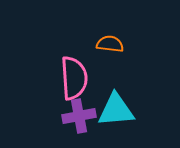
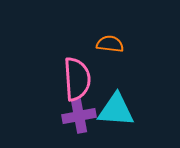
pink semicircle: moved 3 px right, 1 px down
cyan triangle: rotated 9 degrees clockwise
